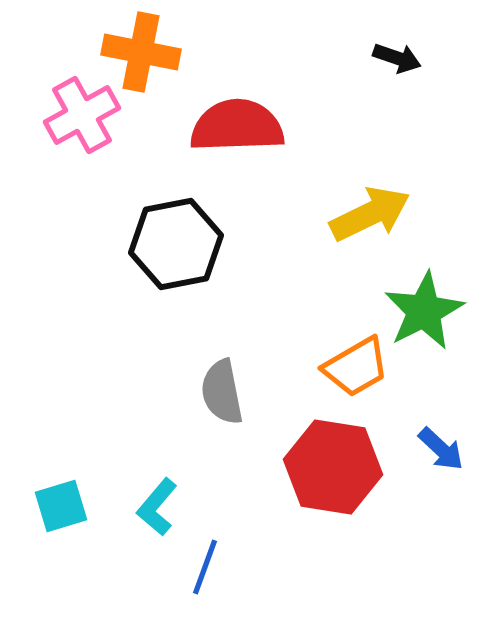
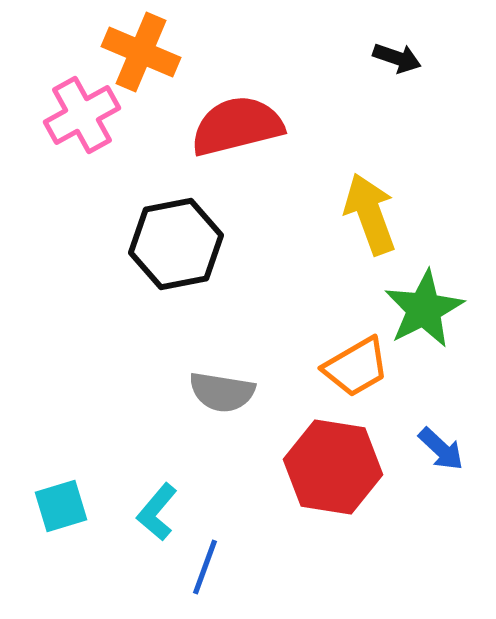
orange cross: rotated 12 degrees clockwise
red semicircle: rotated 12 degrees counterclockwise
yellow arrow: rotated 84 degrees counterclockwise
green star: moved 2 px up
gray semicircle: rotated 70 degrees counterclockwise
cyan L-shape: moved 5 px down
